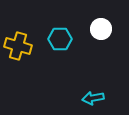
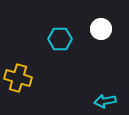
yellow cross: moved 32 px down
cyan arrow: moved 12 px right, 3 px down
